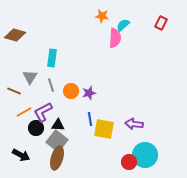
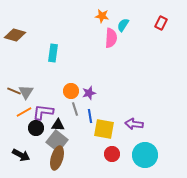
cyan semicircle: rotated 16 degrees counterclockwise
pink semicircle: moved 4 px left
cyan rectangle: moved 1 px right, 5 px up
gray triangle: moved 4 px left, 15 px down
gray line: moved 24 px right, 24 px down
purple L-shape: rotated 35 degrees clockwise
blue line: moved 3 px up
red circle: moved 17 px left, 8 px up
